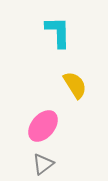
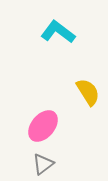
cyan L-shape: rotated 52 degrees counterclockwise
yellow semicircle: moved 13 px right, 7 px down
